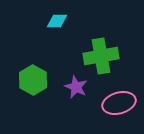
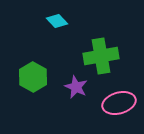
cyan diamond: rotated 45 degrees clockwise
green hexagon: moved 3 px up
